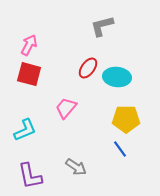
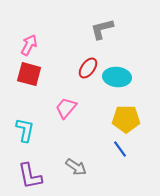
gray L-shape: moved 3 px down
cyan L-shape: rotated 55 degrees counterclockwise
